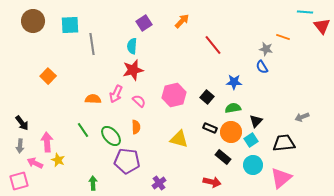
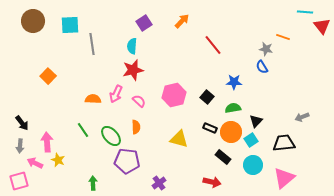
pink triangle at (281, 178): moved 3 px right
